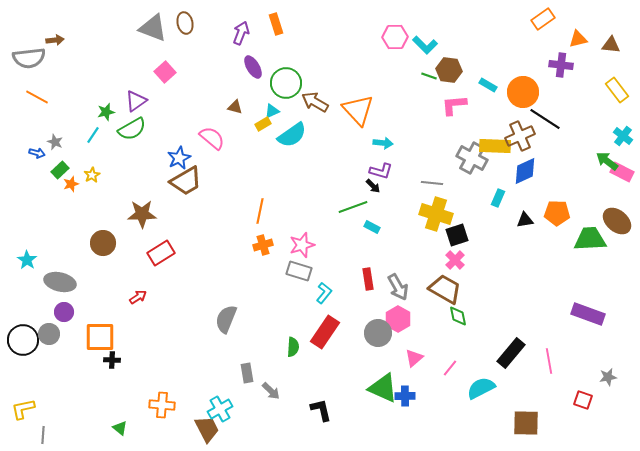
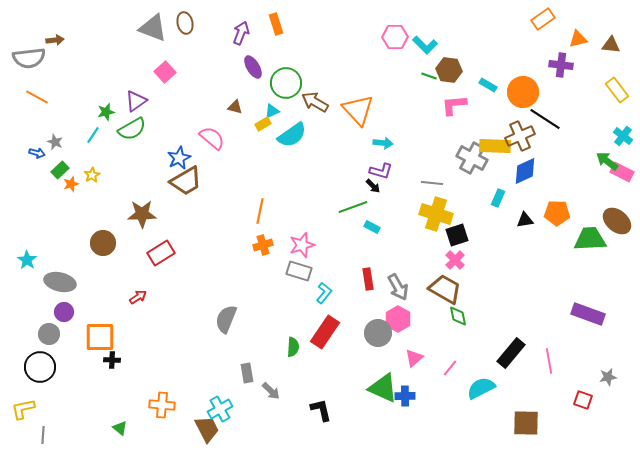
black circle at (23, 340): moved 17 px right, 27 px down
